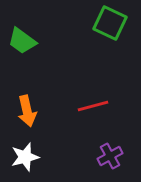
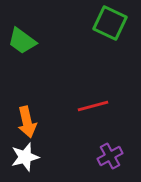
orange arrow: moved 11 px down
